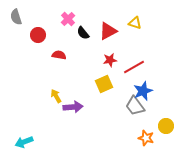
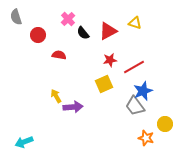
yellow circle: moved 1 px left, 2 px up
